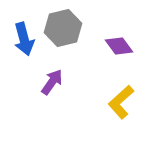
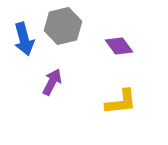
gray hexagon: moved 2 px up
purple arrow: rotated 8 degrees counterclockwise
yellow L-shape: rotated 144 degrees counterclockwise
